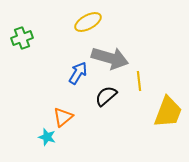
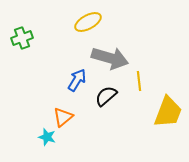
blue arrow: moved 1 px left, 7 px down
